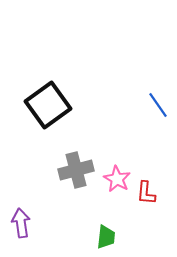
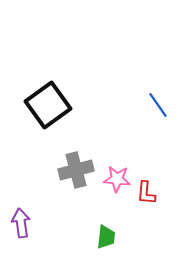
pink star: rotated 24 degrees counterclockwise
